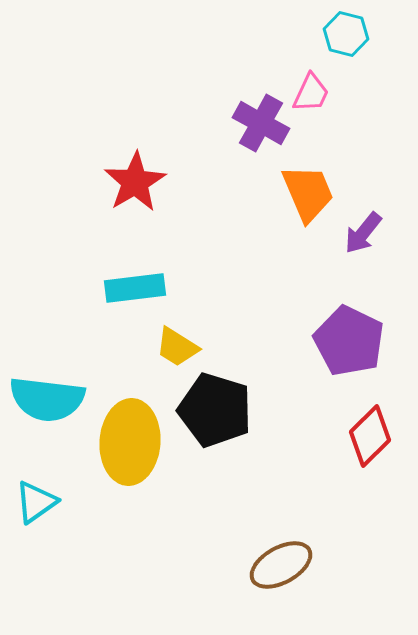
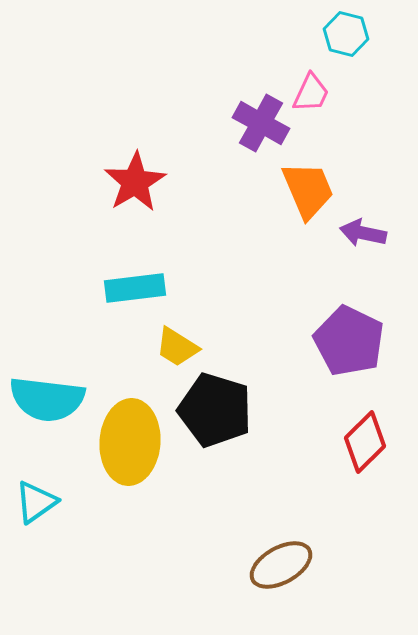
orange trapezoid: moved 3 px up
purple arrow: rotated 63 degrees clockwise
red diamond: moved 5 px left, 6 px down
